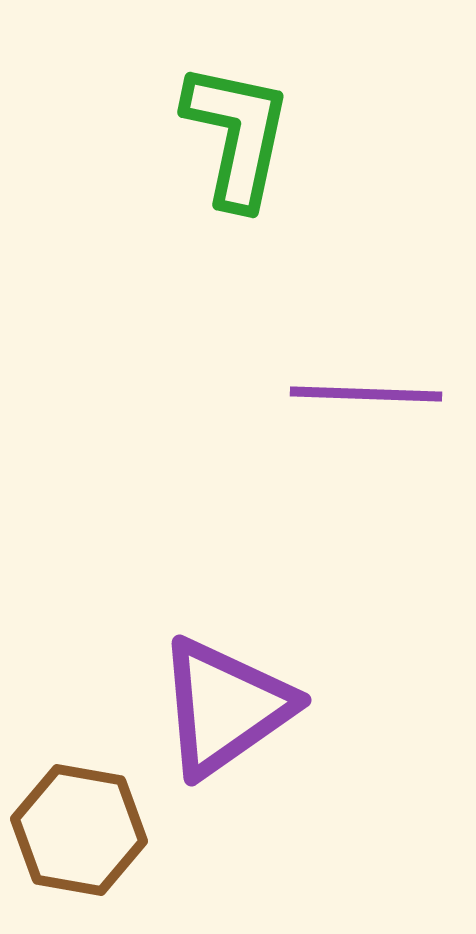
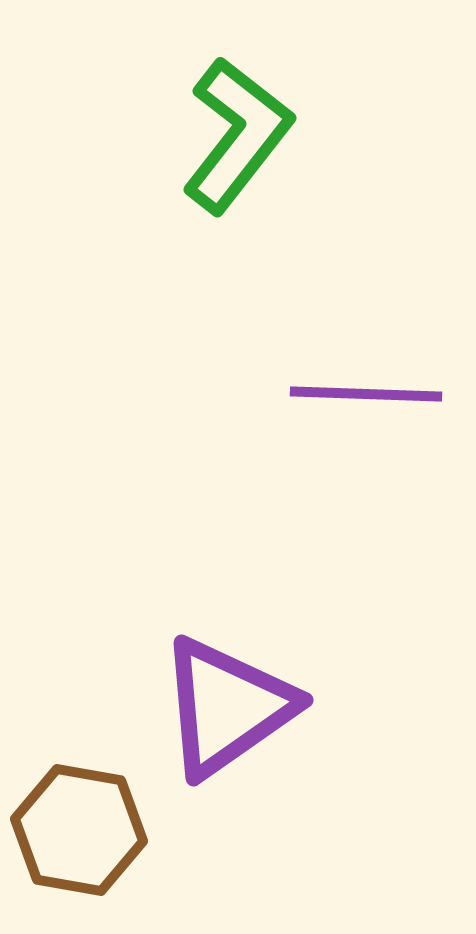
green L-shape: rotated 26 degrees clockwise
purple triangle: moved 2 px right
